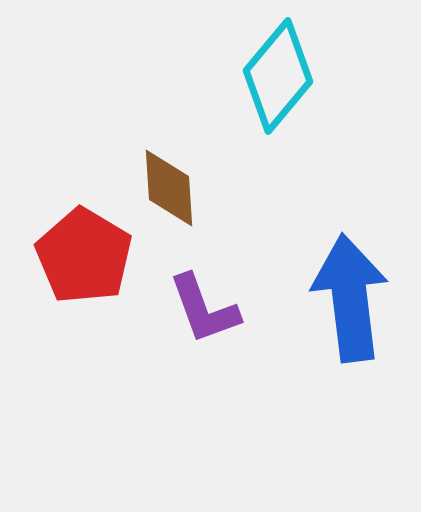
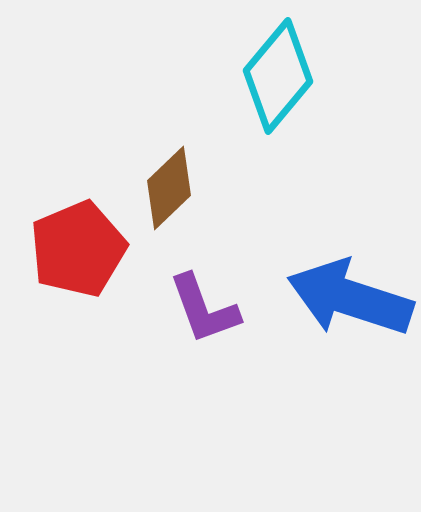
brown diamond: rotated 50 degrees clockwise
red pentagon: moved 6 px left, 7 px up; rotated 18 degrees clockwise
blue arrow: rotated 65 degrees counterclockwise
